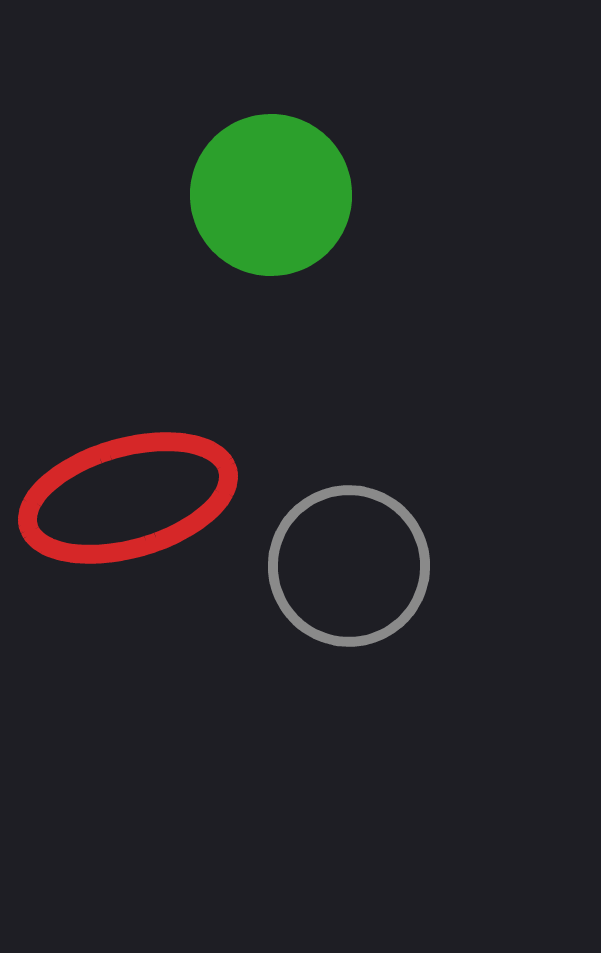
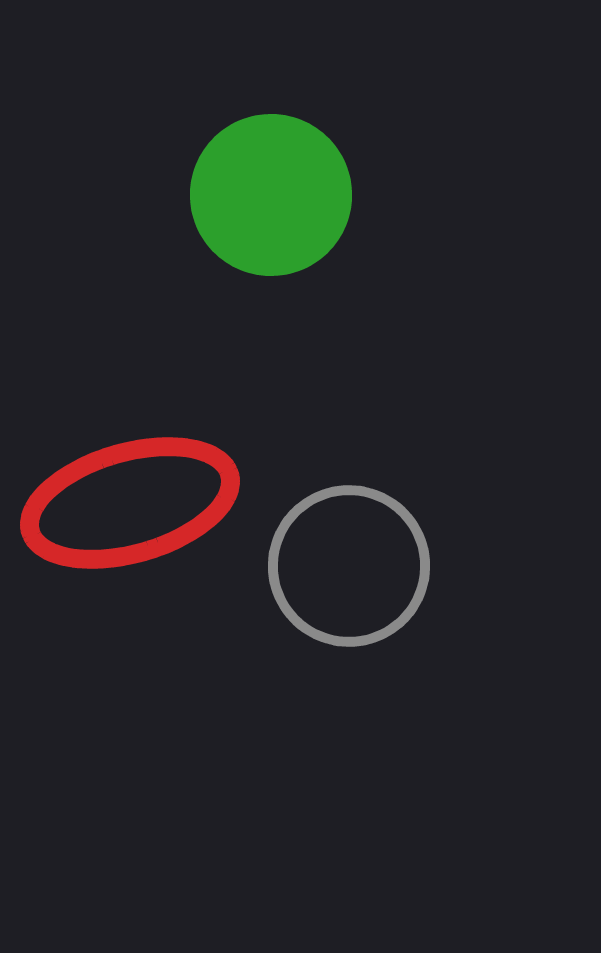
red ellipse: moved 2 px right, 5 px down
